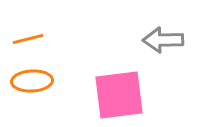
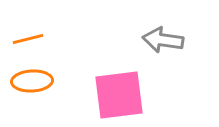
gray arrow: rotated 9 degrees clockwise
